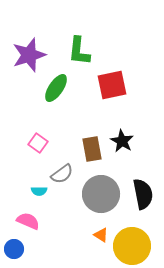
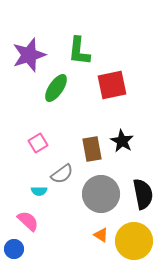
pink square: rotated 24 degrees clockwise
pink semicircle: rotated 20 degrees clockwise
yellow circle: moved 2 px right, 5 px up
